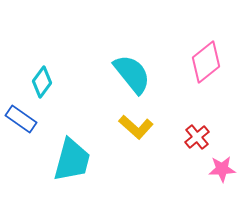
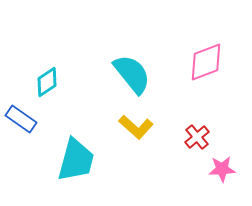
pink diamond: rotated 18 degrees clockwise
cyan diamond: moved 5 px right; rotated 20 degrees clockwise
cyan trapezoid: moved 4 px right
